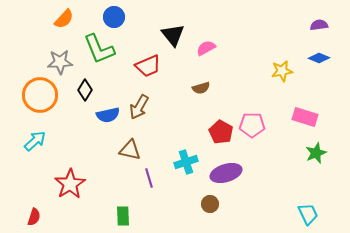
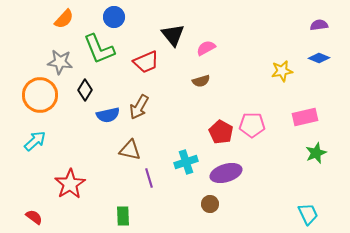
gray star: rotated 10 degrees clockwise
red trapezoid: moved 2 px left, 4 px up
brown semicircle: moved 7 px up
pink rectangle: rotated 30 degrees counterclockwise
red semicircle: rotated 72 degrees counterclockwise
